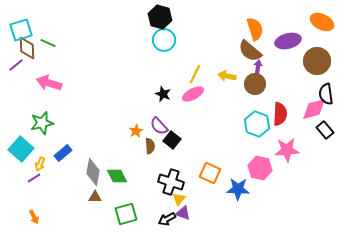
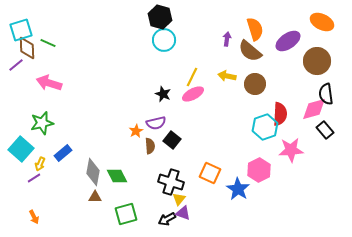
purple ellipse at (288, 41): rotated 20 degrees counterclockwise
purple arrow at (258, 67): moved 31 px left, 28 px up
yellow line at (195, 74): moved 3 px left, 3 px down
cyan hexagon at (257, 124): moved 8 px right, 3 px down; rotated 20 degrees clockwise
purple semicircle at (159, 126): moved 3 px left, 3 px up; rotated 60 degrees counterclockwise
pink star at (287, 150): moved 4 px right
pink hexagon at (260, 168): moved 1 px left, 2 px down; rotated 20 degrees clockwise
blue star at (238, 189): rotated 30 degrees clockwise
